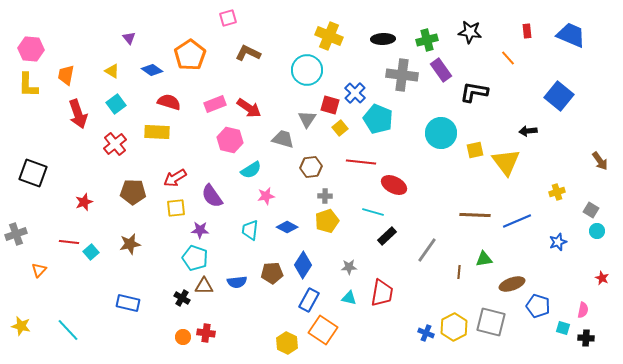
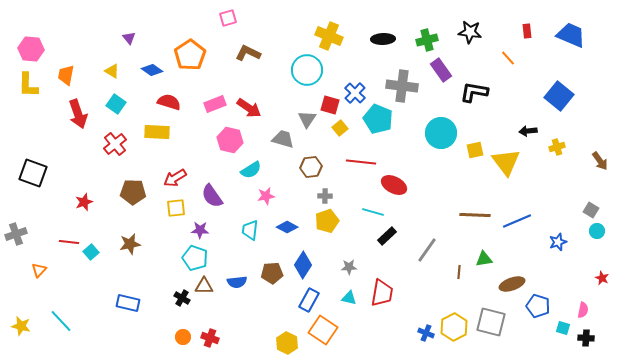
gray cross at (402, 75): moved 11 px down
cyan square at (116, 104): rotated 18 degrees counterclockwise
yellow cross at (557, 192): moved 45 px up
cyan line at (68, 330): moved 7 px left, 9 px up
red cross at (206, 333): moved 4 px right, 5 px down; rotated 12 degrees clockwise
